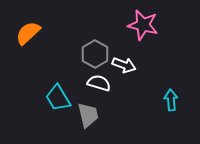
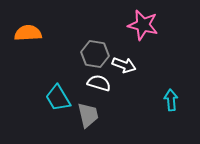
orange semicircle: rotated 40 degrees clockwise
gray hexagon: rotated 20 degrees counterclockwise
